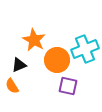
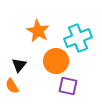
orange star: moved 4 px right, 9 px up
cyan cross: moved 7 px left, 11 px up
orange circle: moved 1 px left, 1 px down
black triangle: rotated 28 degrees counterclockwise
